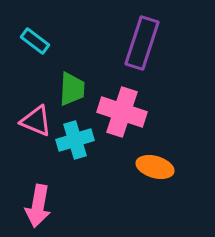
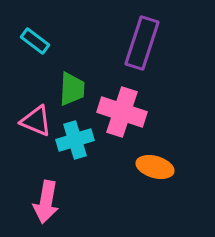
pink arrow: moved 8 px right, 4 px up
